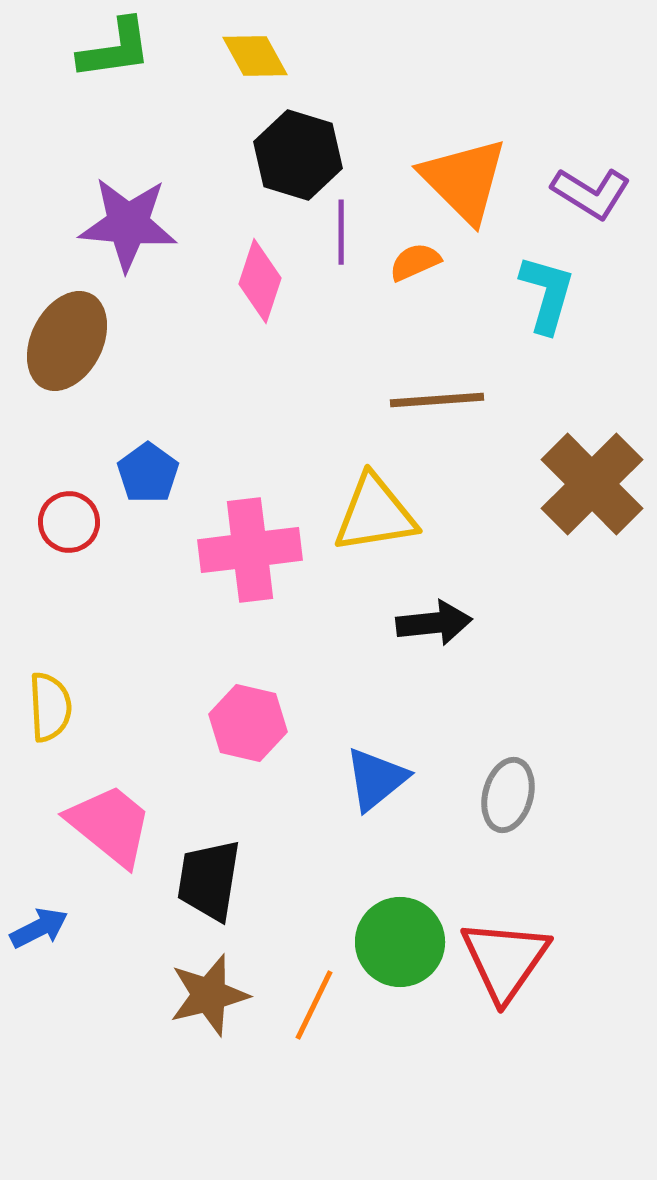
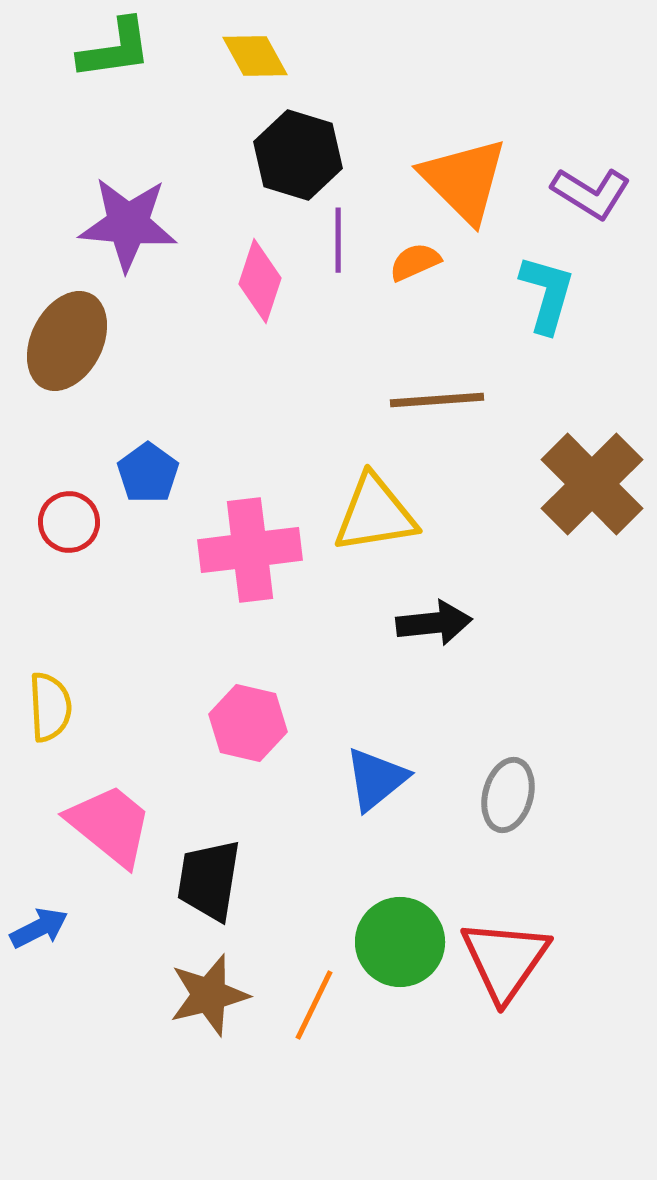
purple line: moved 3 px left, 8 px down
